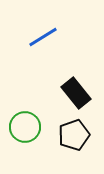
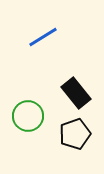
green circle: moved 3 px right, 11 px up
black pentagon: moved 1 px right, 1 px up
